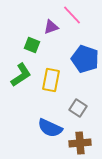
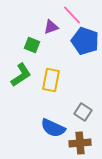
blue pentagon: moved 18 px up
gray square: moved 5 px right, 4 px down
blue semicircle: moved 3 px right
